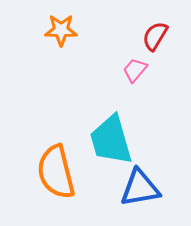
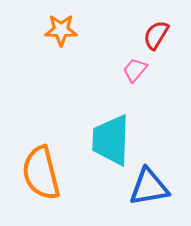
red semicircle: moved 1 px right, 1 px up
cyan trapezoid: rotated 18 degrees clockwise
orange semicircle: moved 15 px left, 1 px down
blue triangle: moved 9 px right, 1 px up
